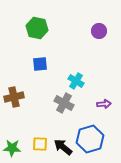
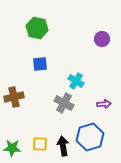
purple circle: moved 3 px right, 8 px down
blue hexagon: moved 2 px up
black arrow: moved 1 px up; rotated 42 degrees clockwise
